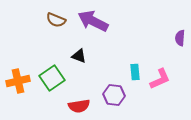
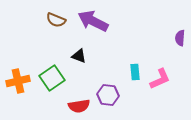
purple hexagon: moved 6 px left
